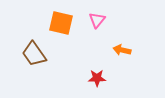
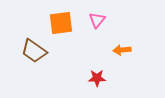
orange square: rotated 20 degrees counterclockwise
orange arrow: rotated 18 degrees counterclockwise
brown trapezoid: moved 3 px up; rotated 20 degrees counterclockwise
